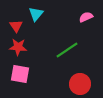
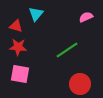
red triangle: rotated 40 degrees counterclockwise
